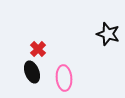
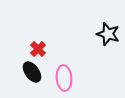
black ellipse: rotated 15 degrees counterclockwise
